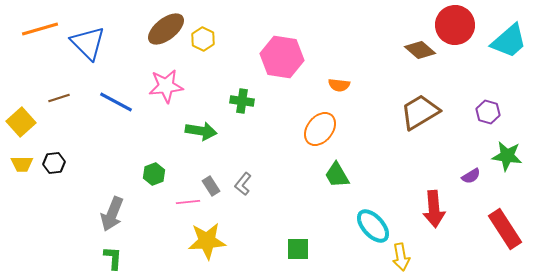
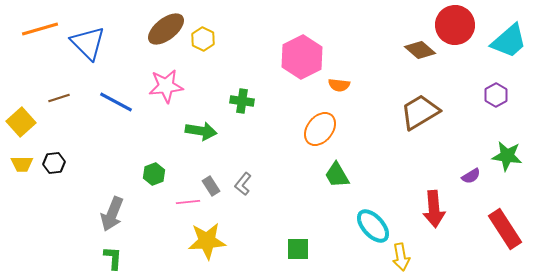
pink hexagon: moved 20 px right; rotated 24 degrees clockwise
purple hexagon: moved 8 px right, 17 px up; rotated 15 degrees clockwise
